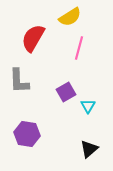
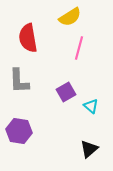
red semicircle: moved 5 px left; rotated 40 degrees counterclockwise
cyan triangle: moved 3 px right; rotated 21 degrees counterclockwise
purple hexagon: moved 8 px left, 3 px up
